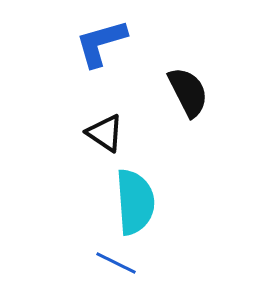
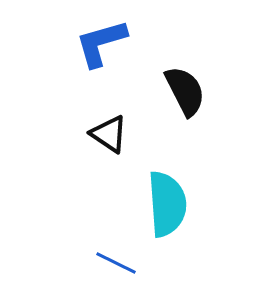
black semicircle: moved 3 px left, 1 px up
black triangle: moved 4 px right, 1 px down
cyan semicircle: moved 32 px right, 2 px down
